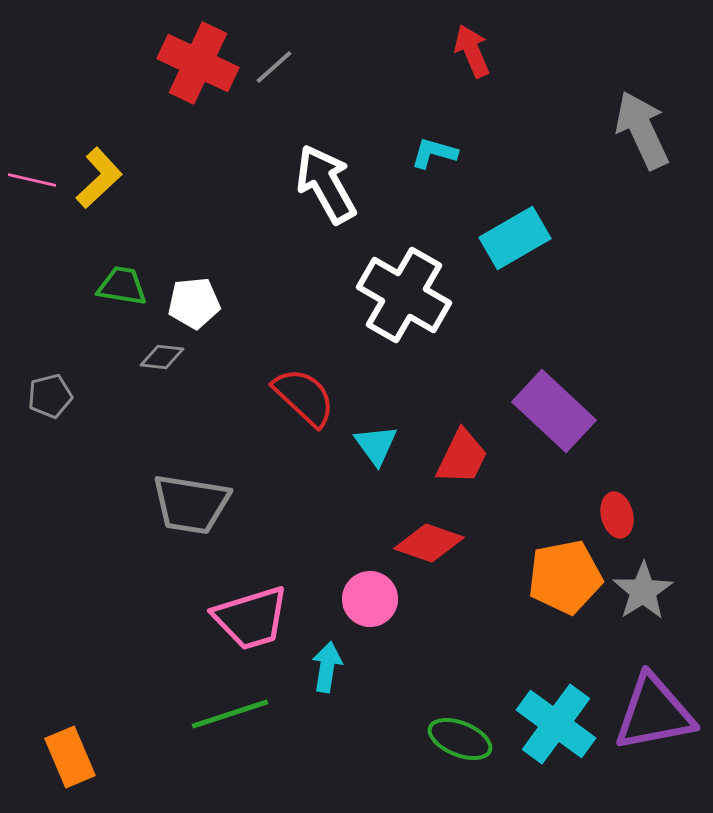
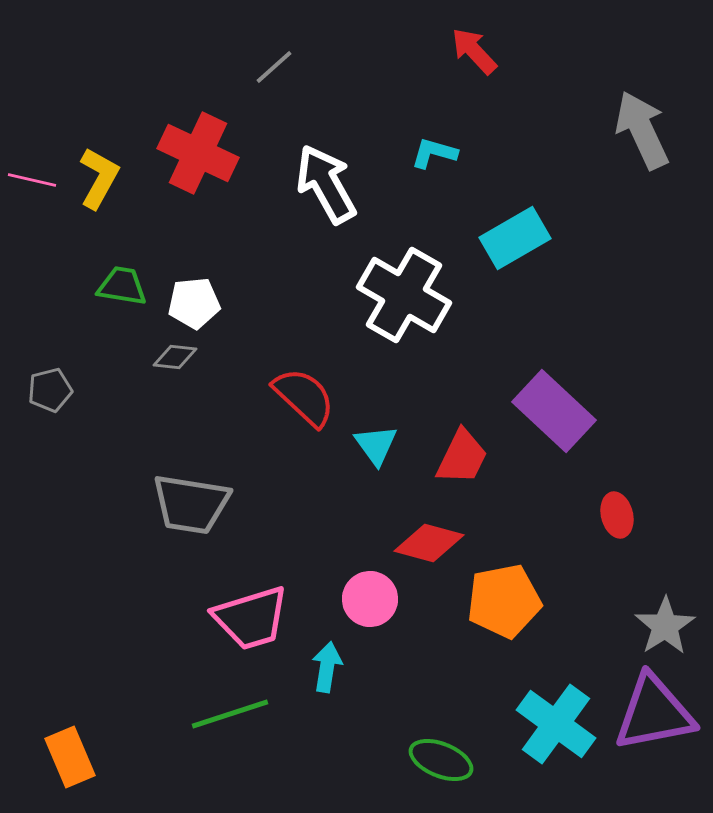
red arrow: moved 2 px right; rotated 20 degrees counterclockwise
red cross: moved 90 px down
yellow L-shape: rotated 18 degrees counterclockwise
gray diamond: moved 13 px right
gray pentagon: moved 6 px up
red diamond: rotated 4 degrees counterclockwise
orange pentagon: moved 61 px left, 24 px down
gray star: moved 22 px right, 35 px down
green ellipse: moved 19 px left, 21 px down
